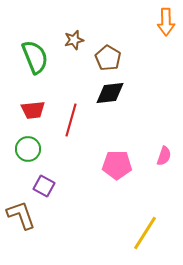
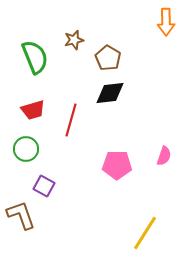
red trapezoid: rotated 10 degrees counterclockwise
green circle: moved 2 px left
